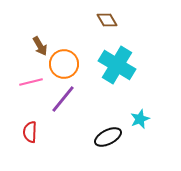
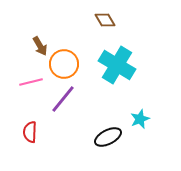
brown diamond: moved 2 px left
